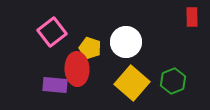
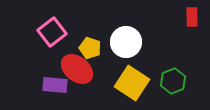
red ellipse: rotated 48 degrees counterclockwise
yellow square: rotated 8 degrees counterclockwise
